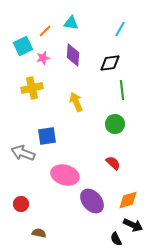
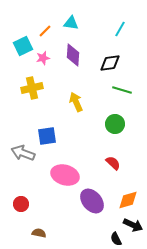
green line: rotated 66 degrees counterclockwise
